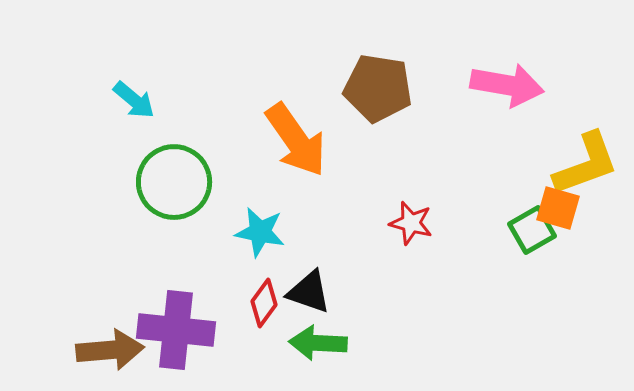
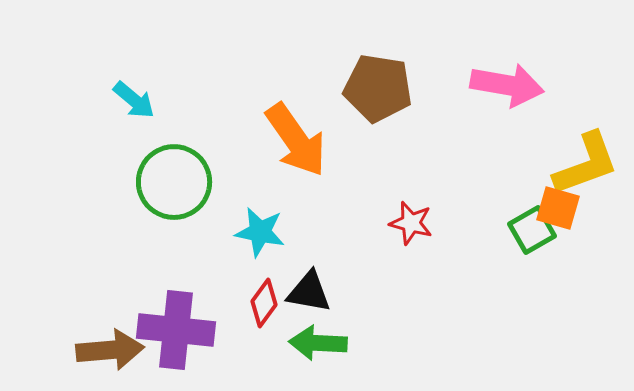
black triangle: rotated 9 degrees counterclockwise
